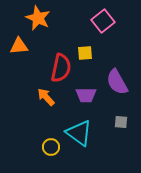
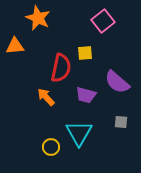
orange triangle: moved 4 px left
purple semicircle: rotated 20 degrees counterclockwise
purple trapezoid: rotated 15 degrees clockwise
cyan triangle: rotated 24 degrees clockwise
